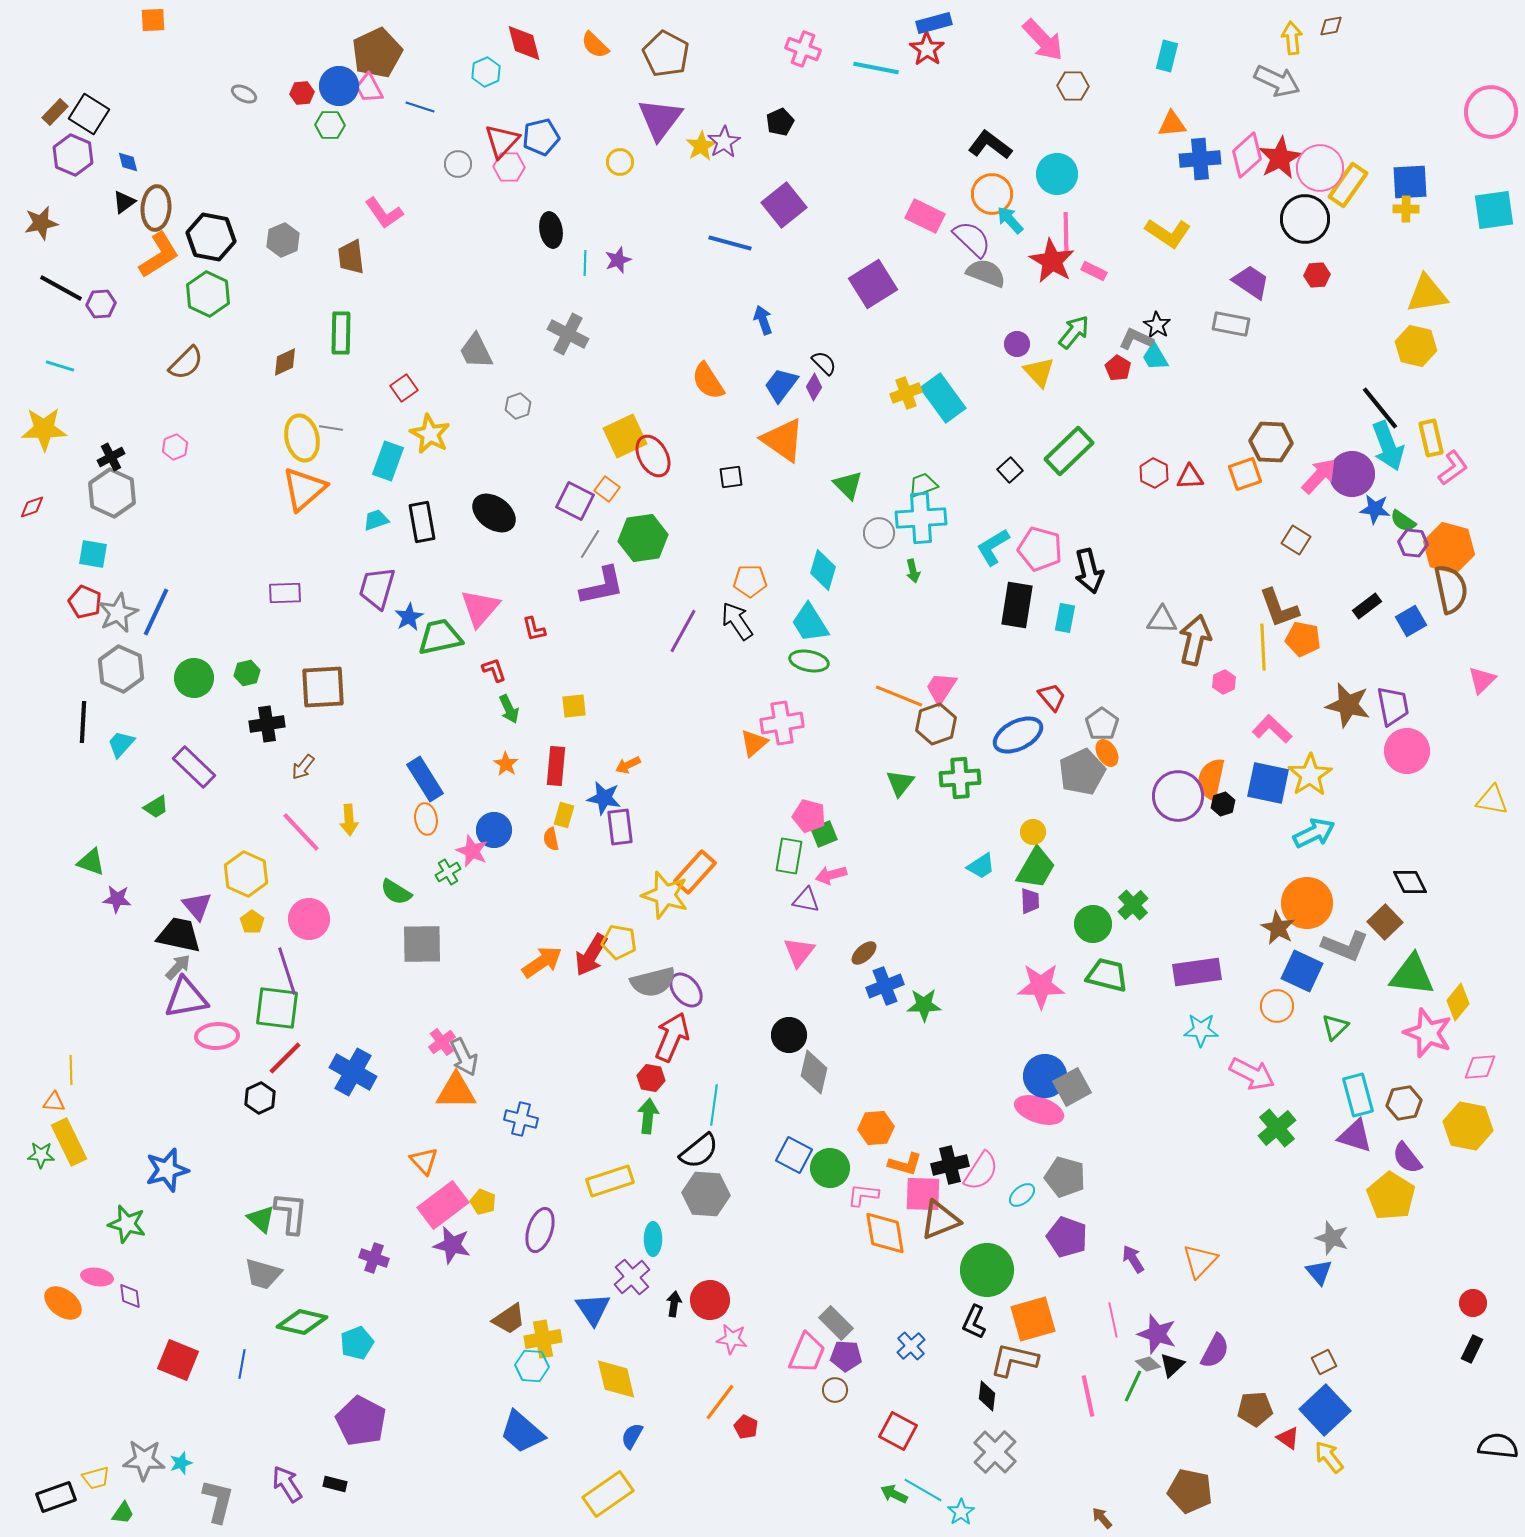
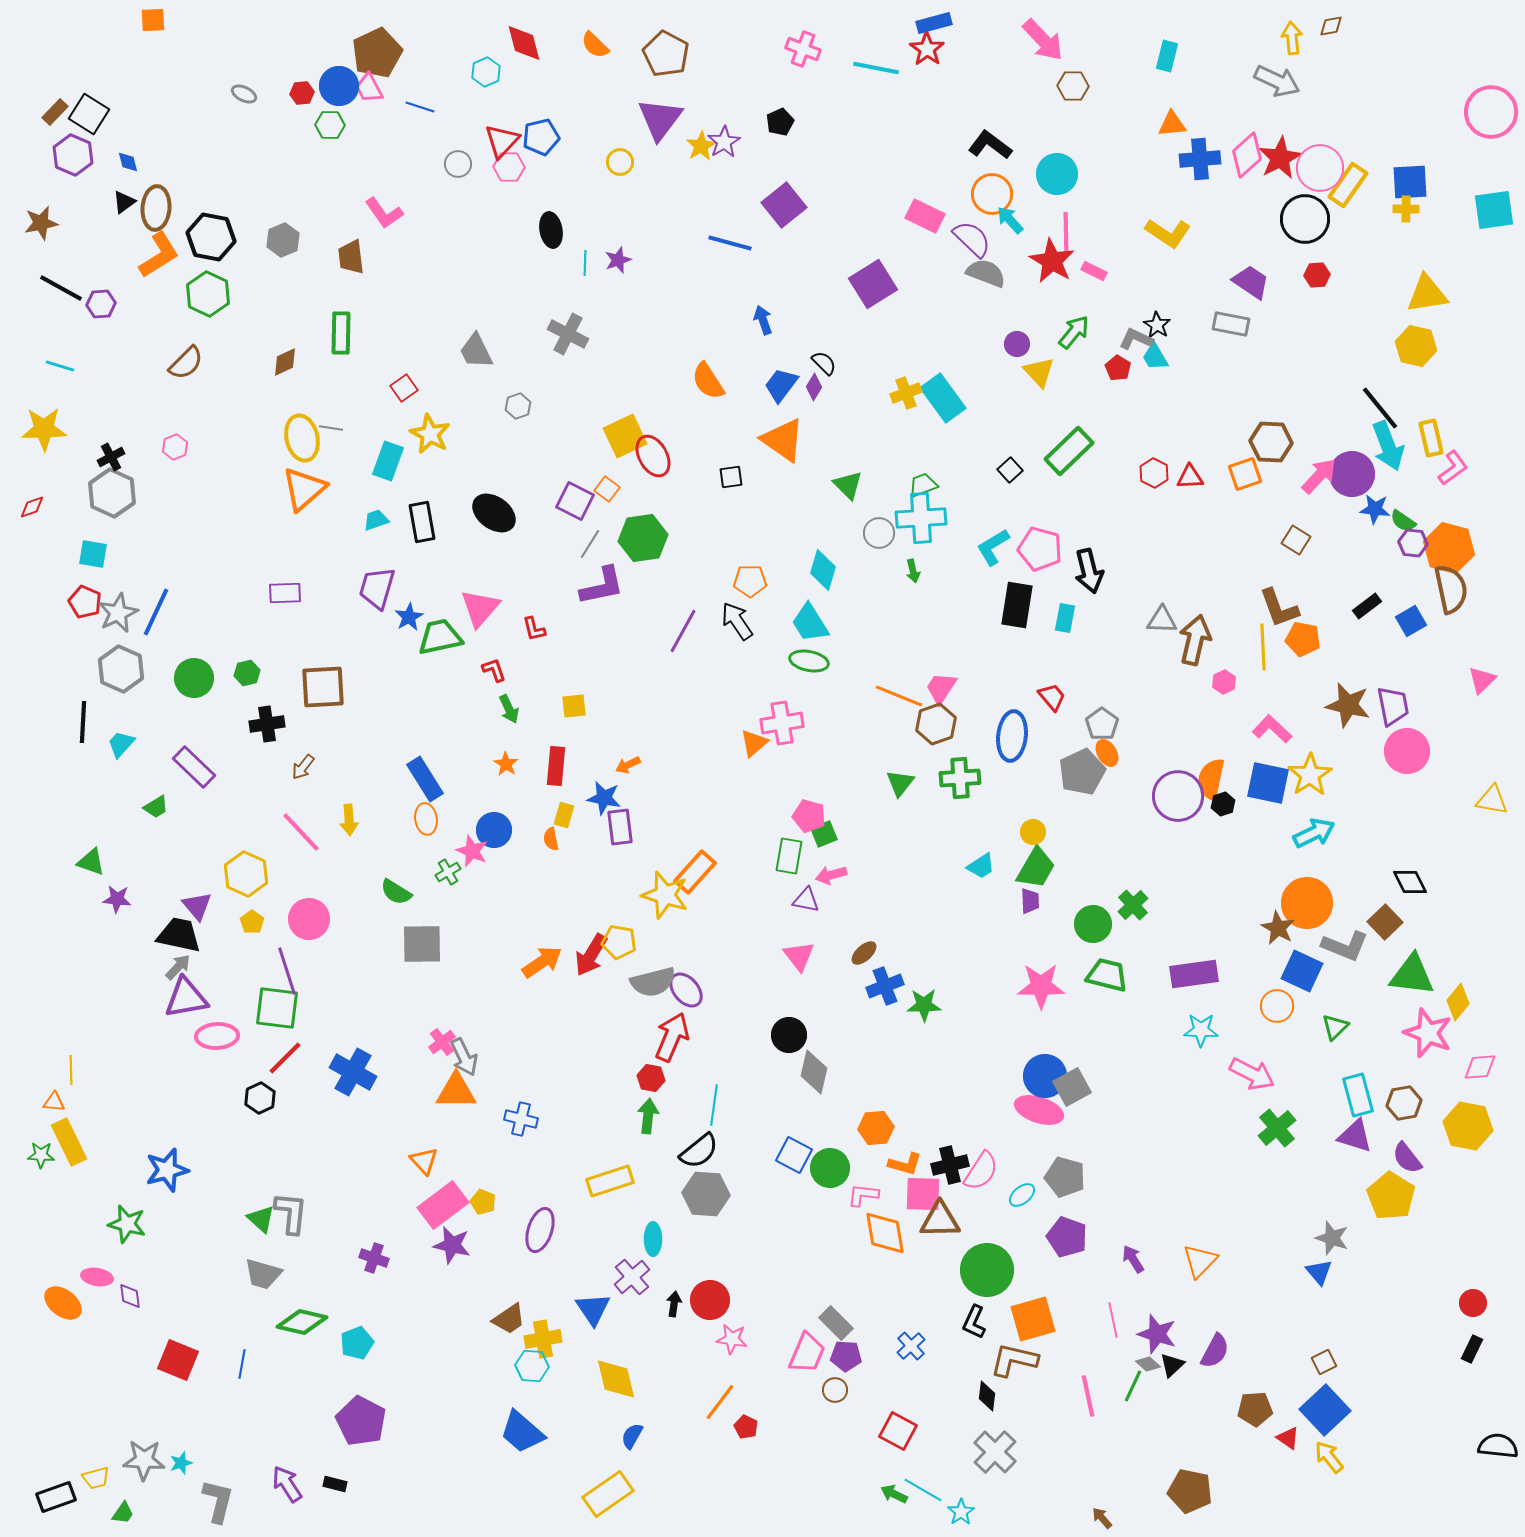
blue ellipse at (1018, 735): moved 6 px left, 1 px down; rotated 57 degrees counterclockwise
pink triangle at (799, 952): moved 4 px down; rotated 16 degrees counterclockwise
purple rectangle at (1197, 972): moved 3 px left, 2 px down
brown triangle at (940, 1220): rotated 21 degrees clockwise
